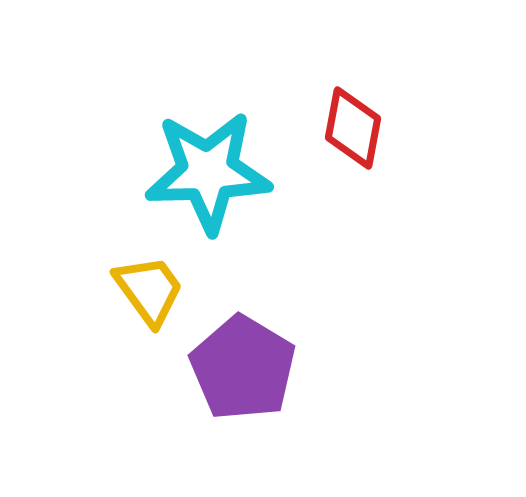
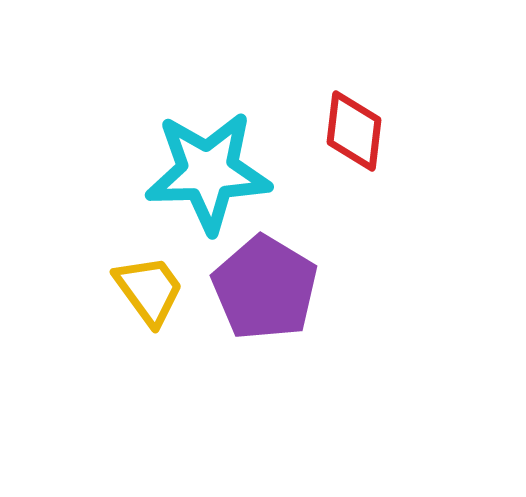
red diamond: moved 1 px right, 3 px down; rotated 4 degrees counterclockwise
purple pentagon: moved 22 px right, 80 px up
